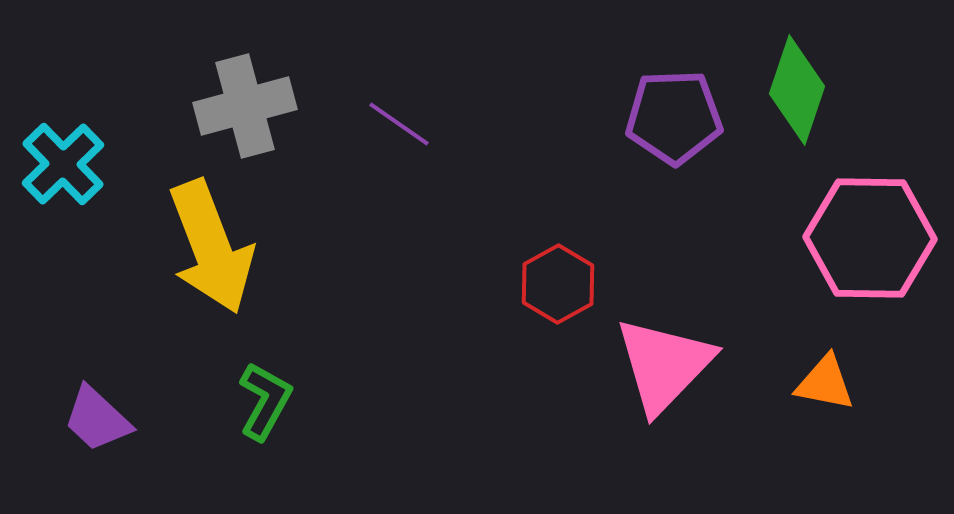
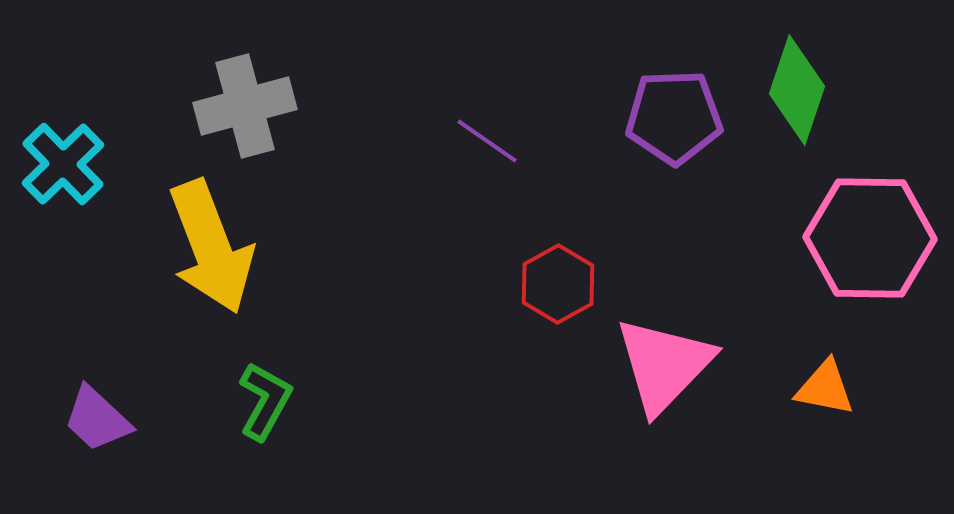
purple line: moved 88 px right, 17 px down
orange triangle: moved 5 px down
